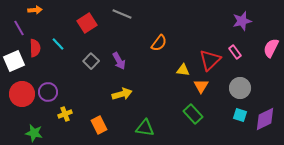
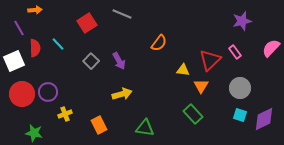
pink semicircle: rotated 18 degrees clockwise
purple diamond: moved 1 px left
